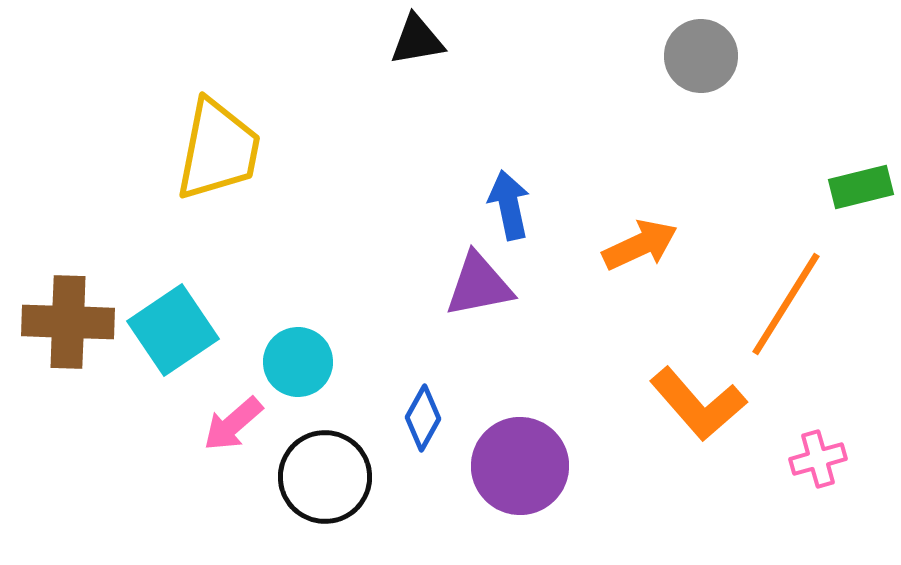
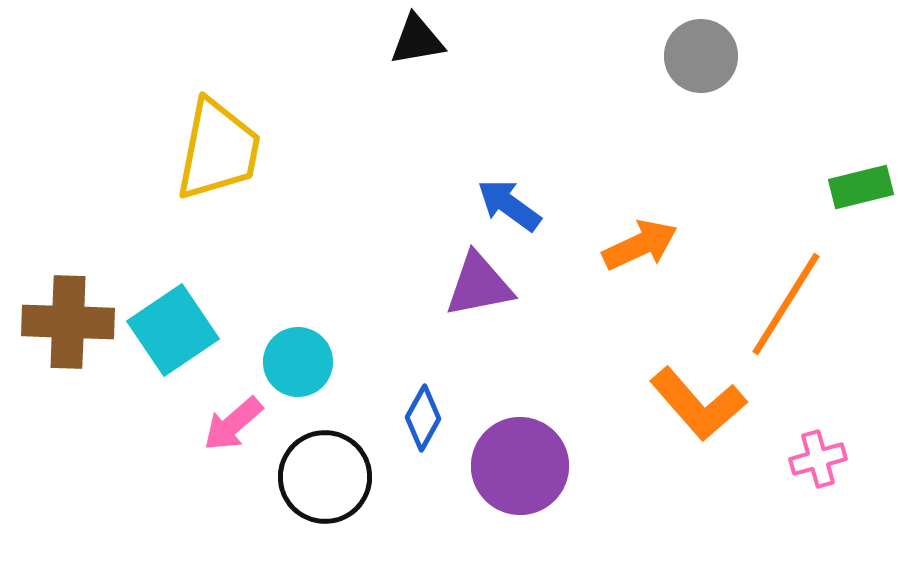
blue arrow: rotated 42 degrees counterclockwise
